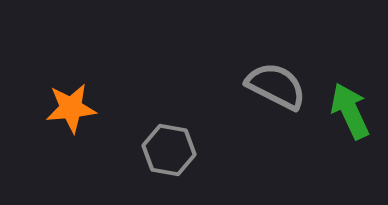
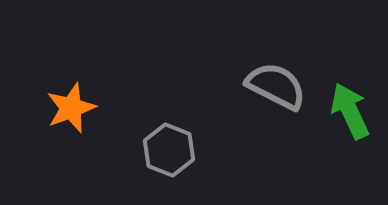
orange star: rotated 15 degrees counterclockwise
gray hexagon: rotated 12 degrees clockwise
